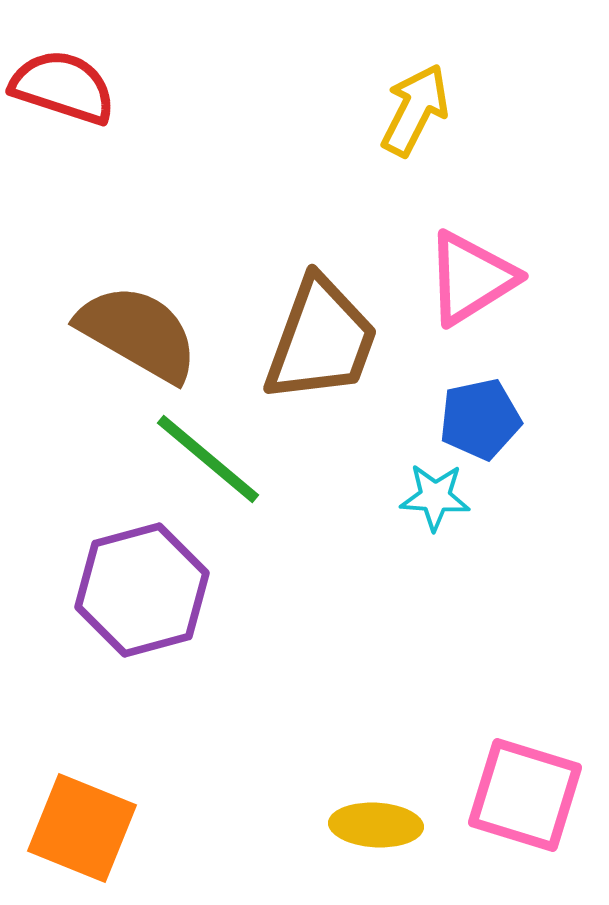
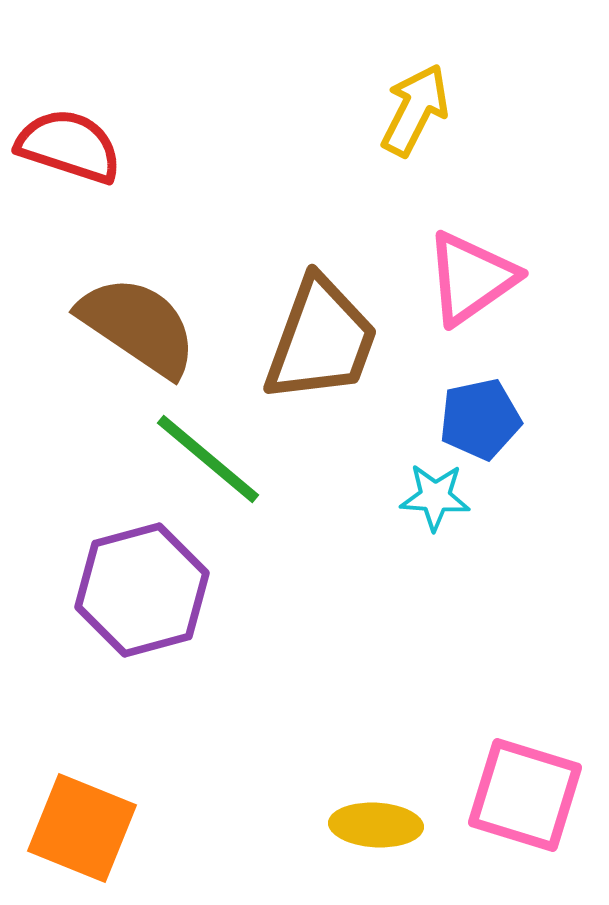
red semicircle: moved 6 px right, 59 px down
pink triangle: rotated 3 degrees counterclockwise
brown semicircle: moved 7 px up; rotated 4 degrees clockwise
